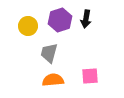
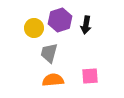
black arrow: moved 6 px down
yellow circle: moved 6 px right, 2 px down
